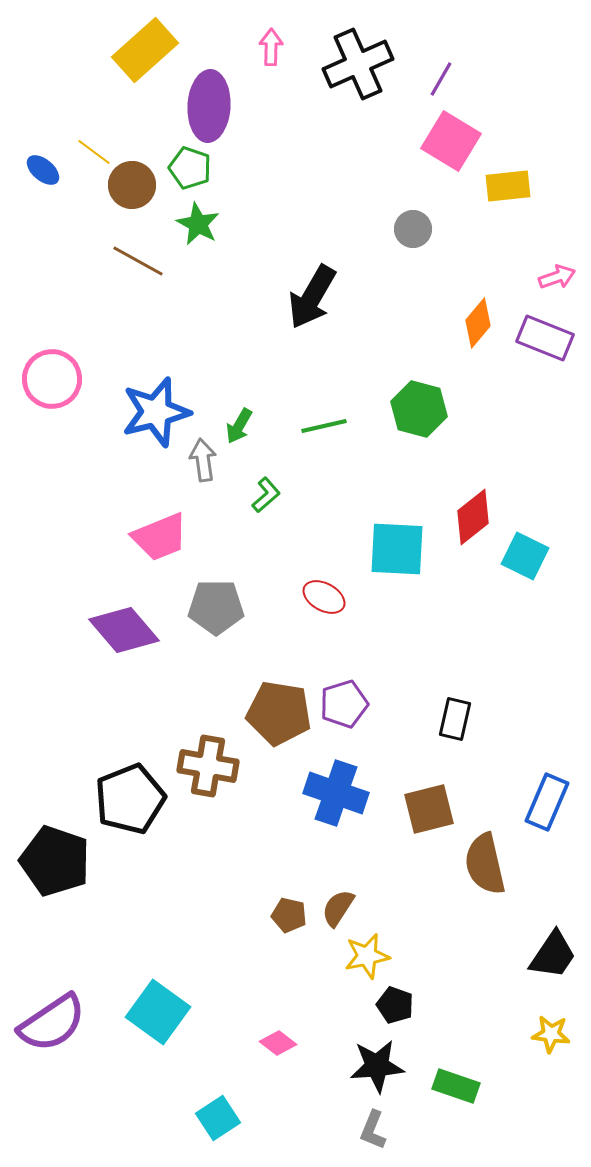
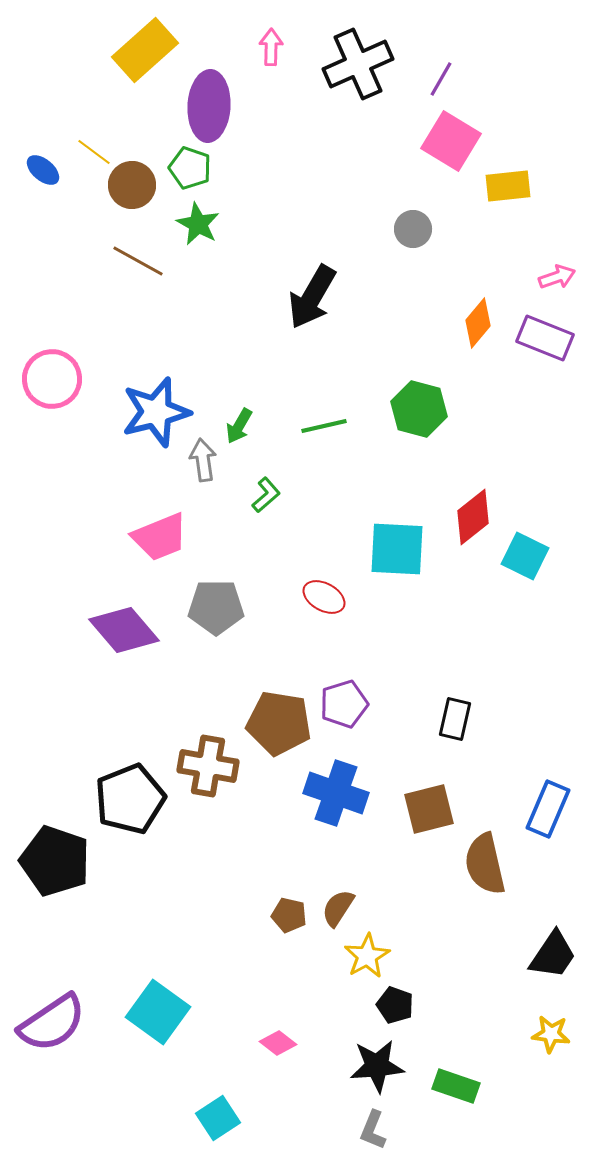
brown pentagon at (279, 713): moved 10 px down
blue rectangle at (547, 802): moved 1 px right, 7 px down
yellow star at (367, 956): rotated 18 degrees counterclockwise
